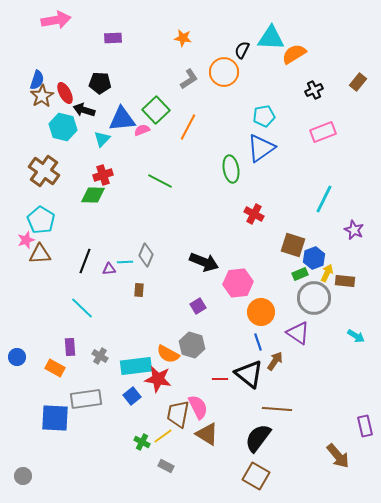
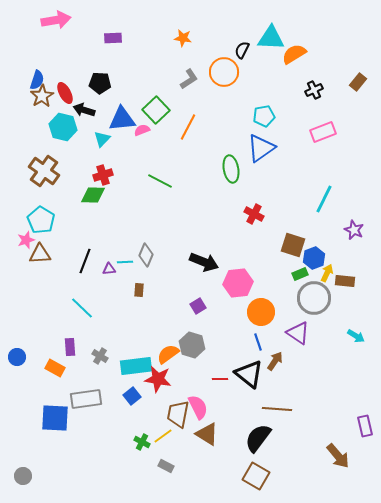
orange semicircle at (168, 354): rotated 115 degrees clockwise
